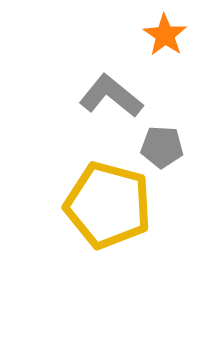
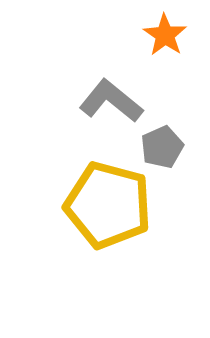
gray L-shape: moved 5 px down
gray pentagon: rotated 27 degrees counterclockwise
